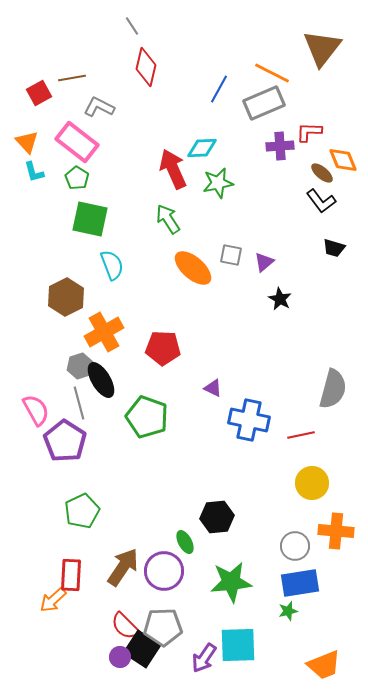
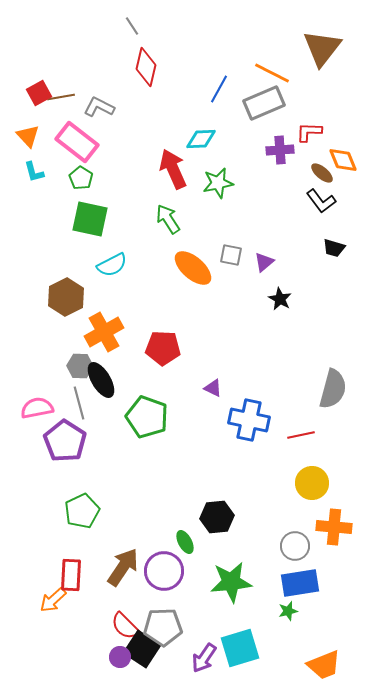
brown line at (72, 78): moved 11 px left, 19 px down
orange triangle at (27, 142): moved 1 px right, 6 px up
purple cross at (280, 146): moved 4 px down
cyan diamond at (202, 148): moved 1 px left, 9 px up
green pentagon at (77, 178): moved 4 px right
cyan semicircle at (112, 265): rotated 84 degrees clockwise
gray hexagon at (80, 366): rotated 20 degrees clockwise
pink semicircle at (36, 410): moved 1 px right, 2 px up; rotated 72 degrees counterclockwise
orange cross at (336, 531): moved 2 px left, 4 px up
cyan square at (238, 645): moved 2 px right, 3 px down; rotated 15 degrees counterclockwise
